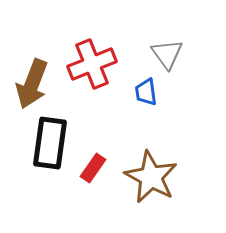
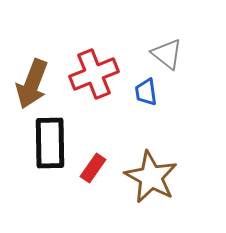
gray triangle: rotated 16 degrees counterclockwise
red cross: moved 2 px right, 10 px down
black rectangle: rotated 9 degrees counterclockwise
